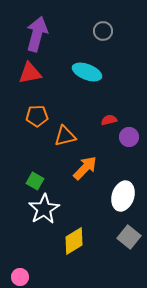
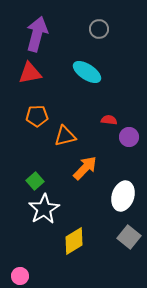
gray circle: moved 4 px left, 2 px up
cyan ellipse: rotated 12 degrees clockwise
red semicircle: rotated 21 degrees clockwise
green square: rotated 18 degrees clockwise
pink circle: moved 1 px up
